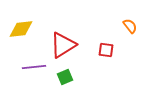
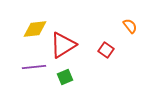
yellow diamond: moved 14 px right
red square: rotated 28 degrees clockwise
